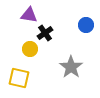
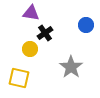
purple triangle: moved 2 px right, 2 px up
